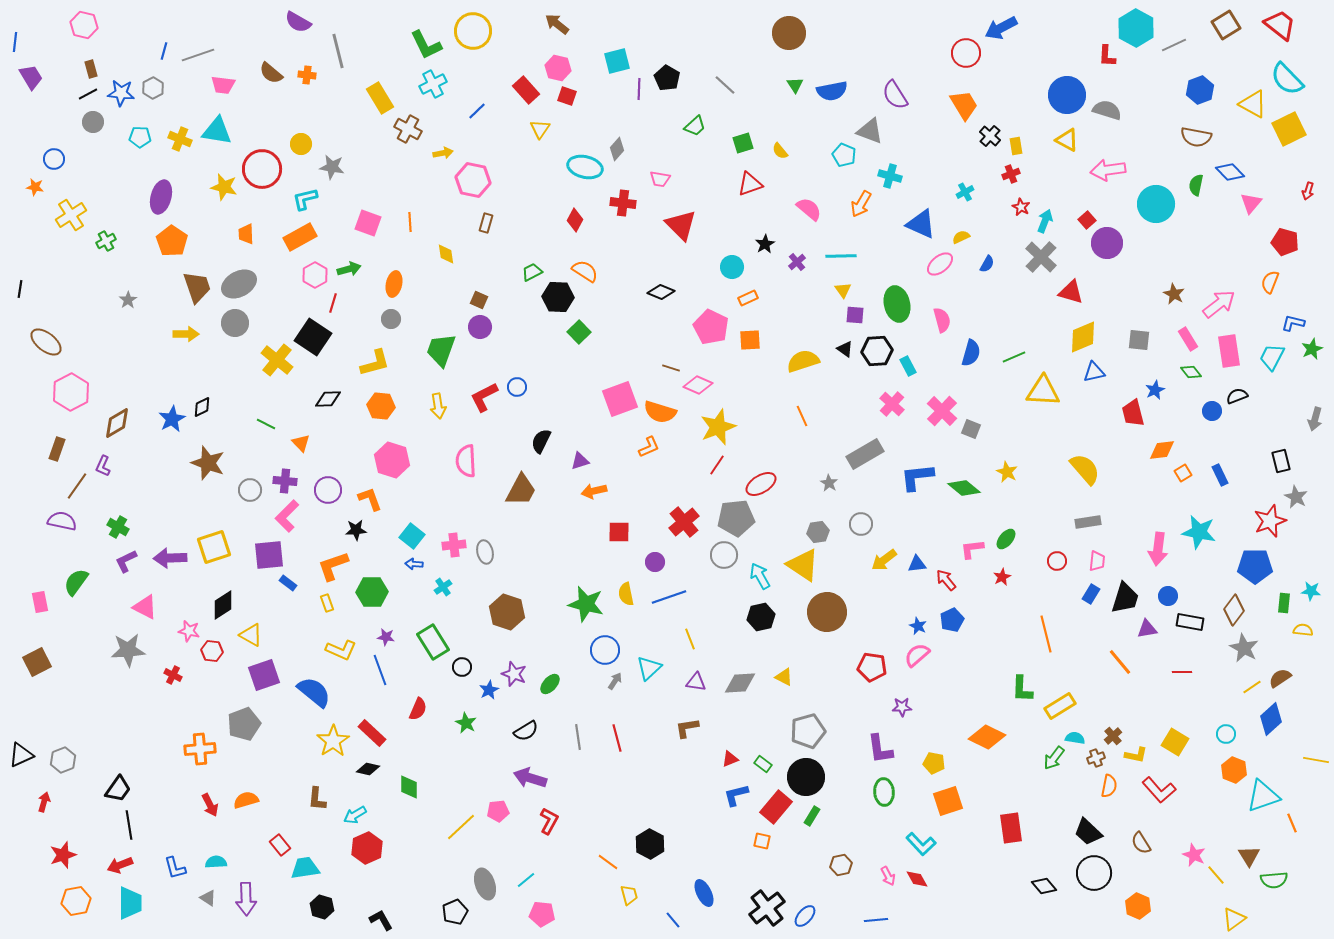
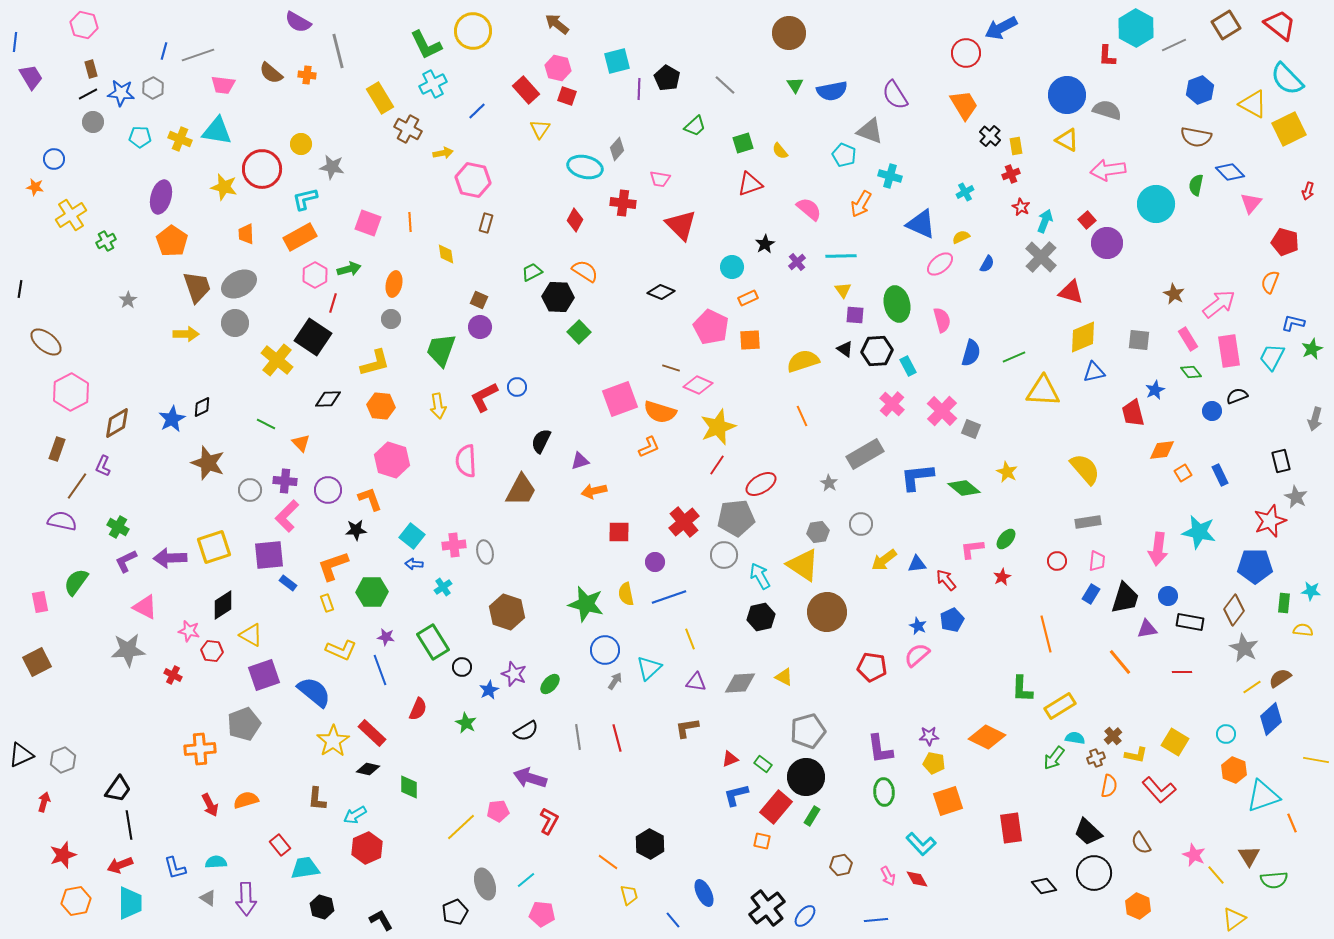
purple star at (902, 707): moved 27 px right, 29 px down
